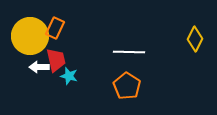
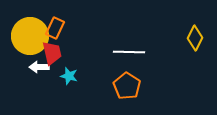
yellow diamond: moved 1 px up
red trapezoid: moved 4 px left, 7 px up
